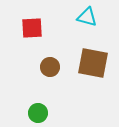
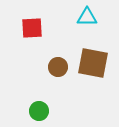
cyan triangle: rotated 15 degrees counterclockwise
brown circle: moved 8 px right
green circle: moved 1 px right, 2 px up
